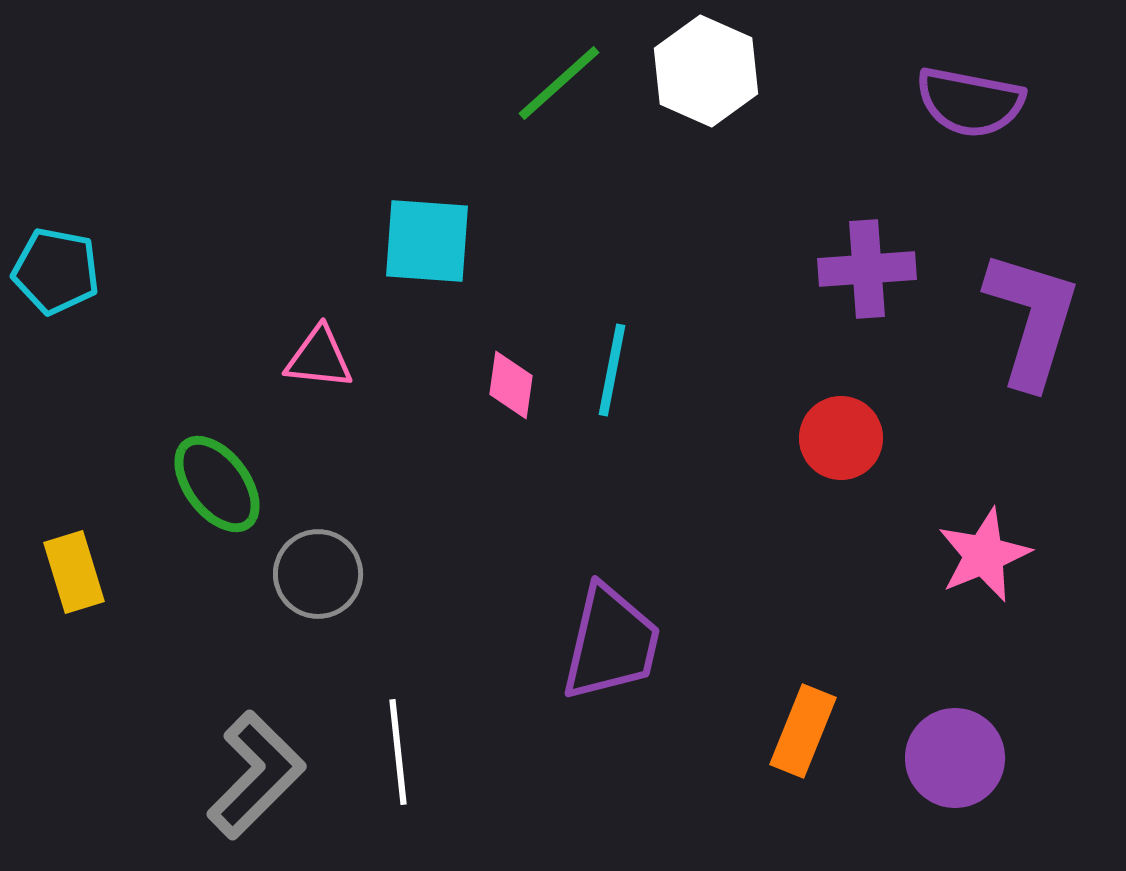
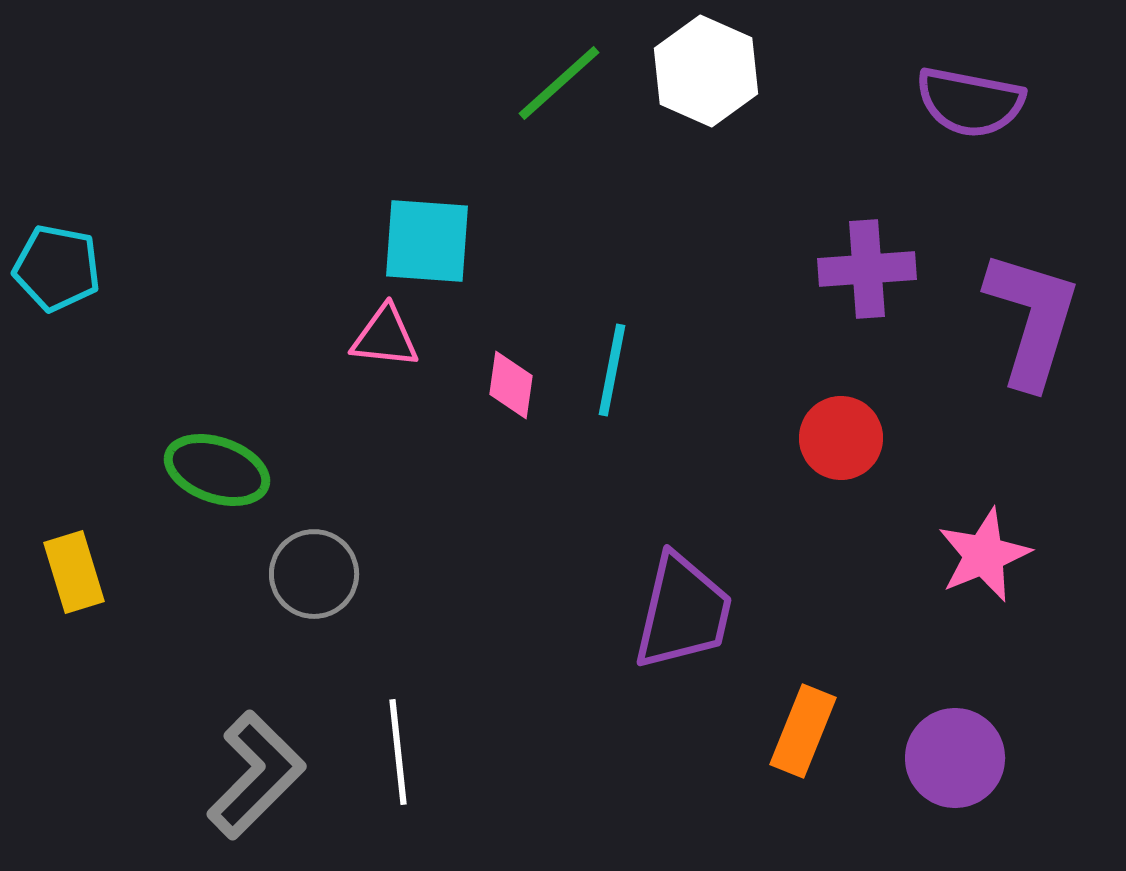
cyan pentagon: moved 1 px right, 3 px up
pink triangle: moved 66 px right, 21 px up
green ellipse: moved 14 px up; rotated 34 degrees counterclockwise
gray circle: moved 4 px left
purple trapezoid: moved 72 px right, 31 px up
